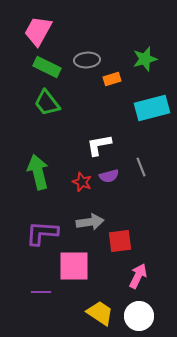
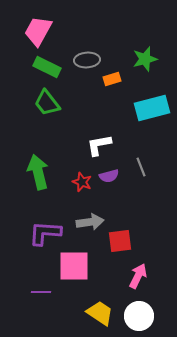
purple L-shape: moved 3 px right
